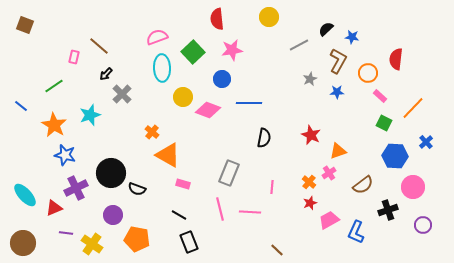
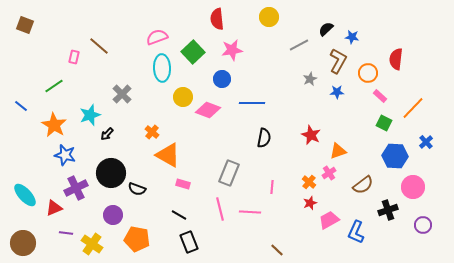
black arrow at (106, 74): moved 1 px right, 60 px down
blue line at (249, 103): moved 3 px right
